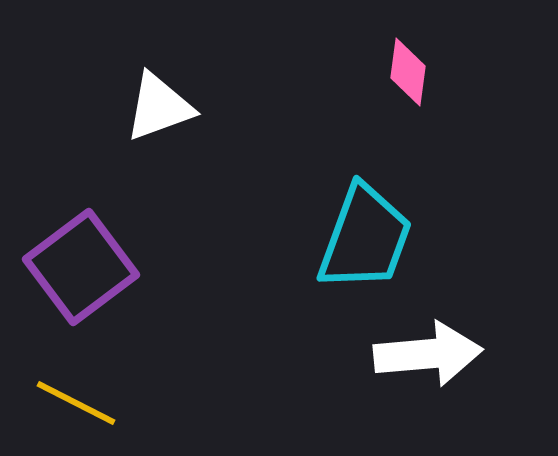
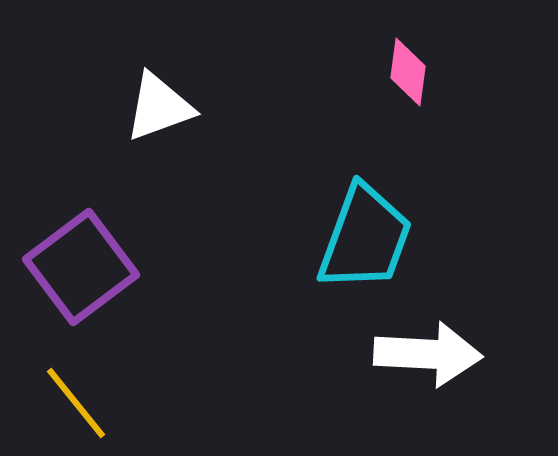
white arrow: rotated 8 degrees clockwise
yellow line: rotated 24 degrees clockwise
